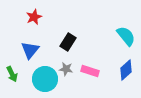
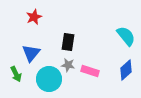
black rectangle: rotated 24 degrees counterclockwise
blue triangle: moved 1 px right, 3 px down
gray star: moved 2 px right, 4 px up
green arrow: moved 4 px right
cyan circle: moved 4 px right
